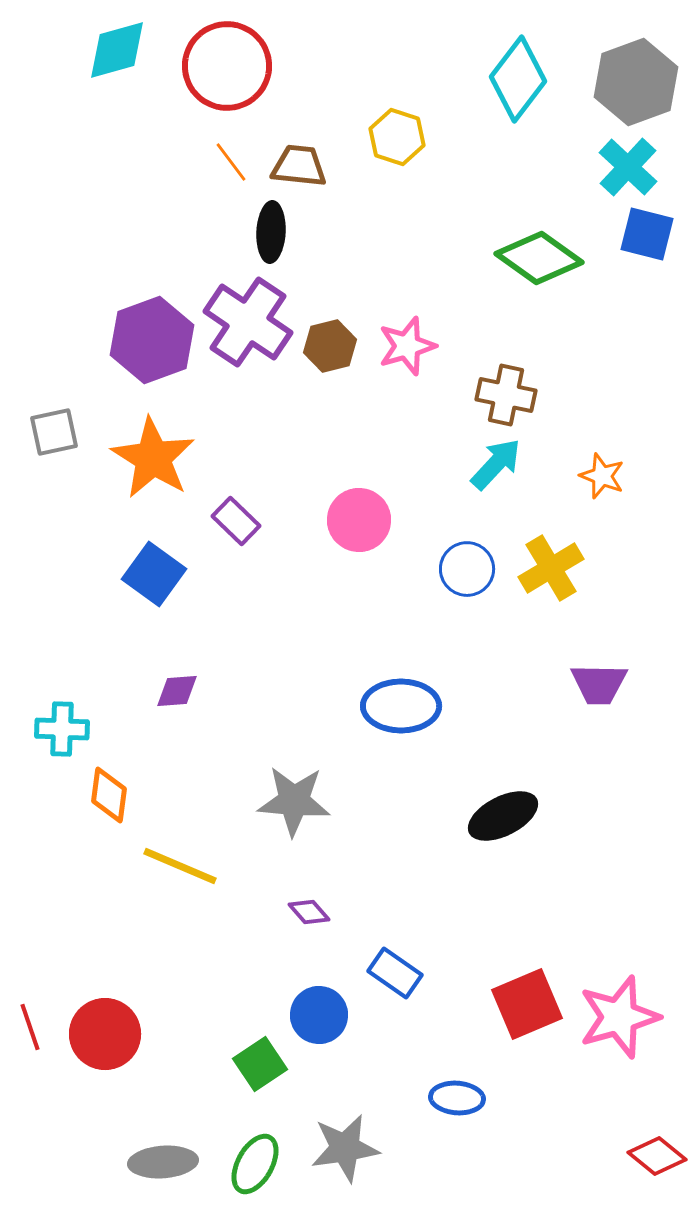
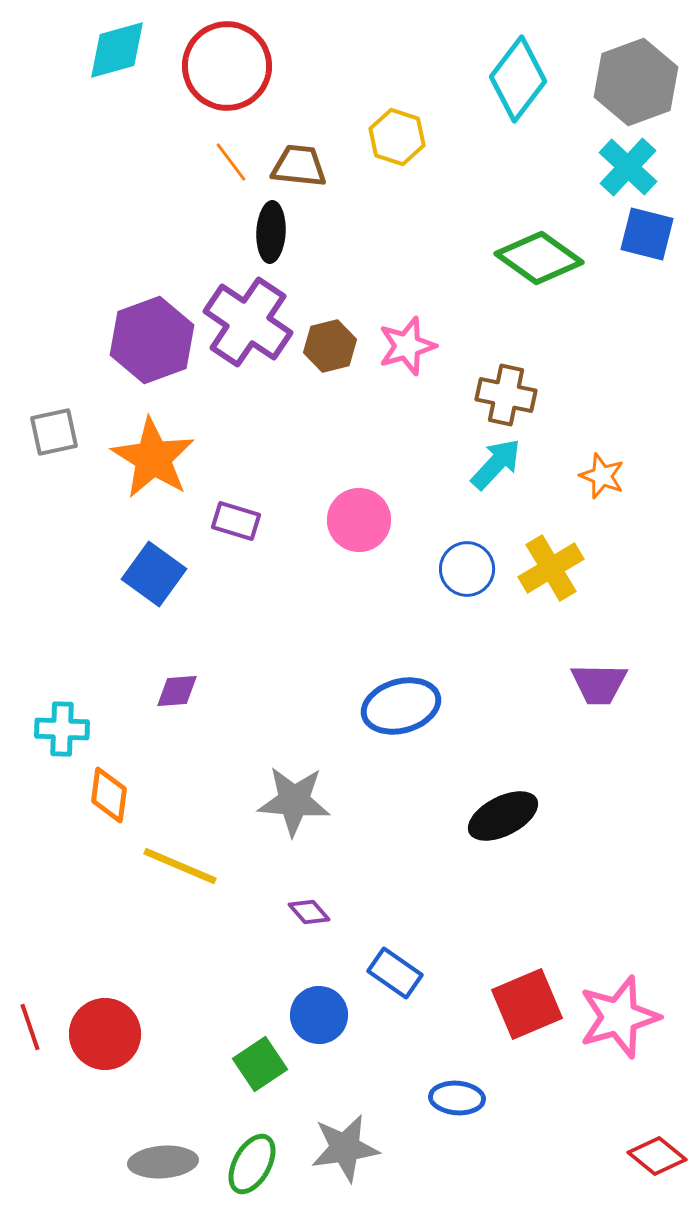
purple rectangle at (236, 521): rotated 27 degrees counterclockwise
blue ellipse at (401, 706): rotated 16 degrees counterclockwise
green ellipse at (255, 1164): moved 3 px left
